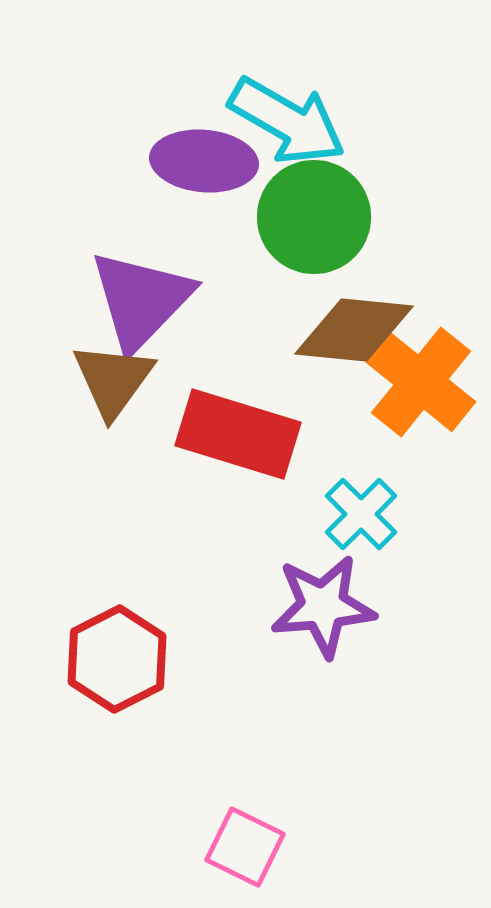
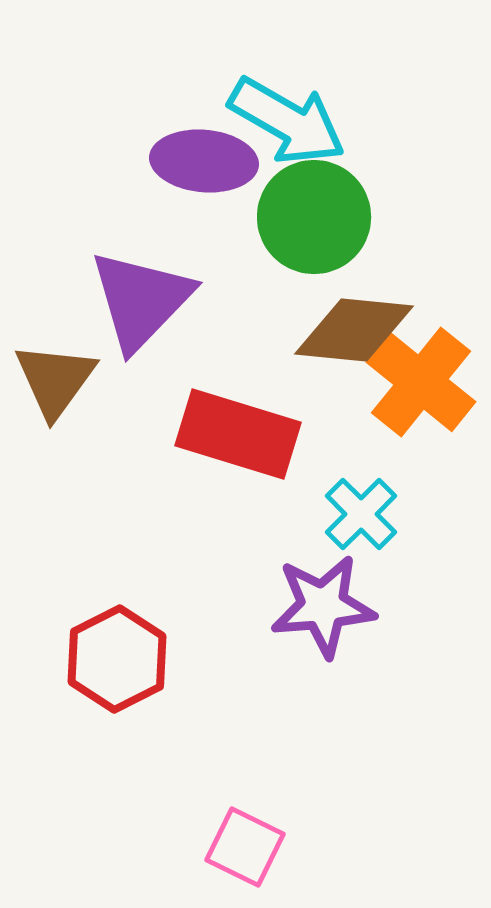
brown triangle: moved 58 px left
